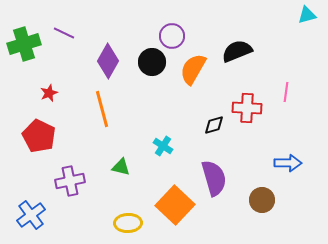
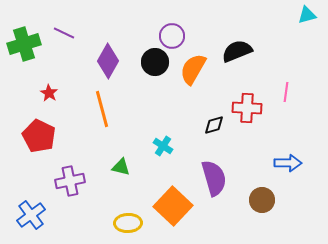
black circle: moved 3 px right
red star: rotated 18 degrees counterclockwise
orange square: moved 2 px left, 1 px down
